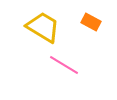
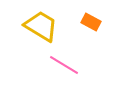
yellow trapezoid: moved 2 px left, 1 px up
